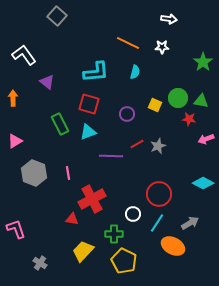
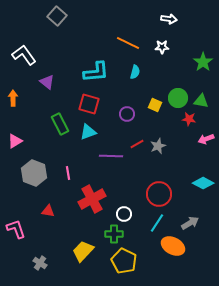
white circle: moved 9 px left
red triangle: moved 24 px left, 8 px up
